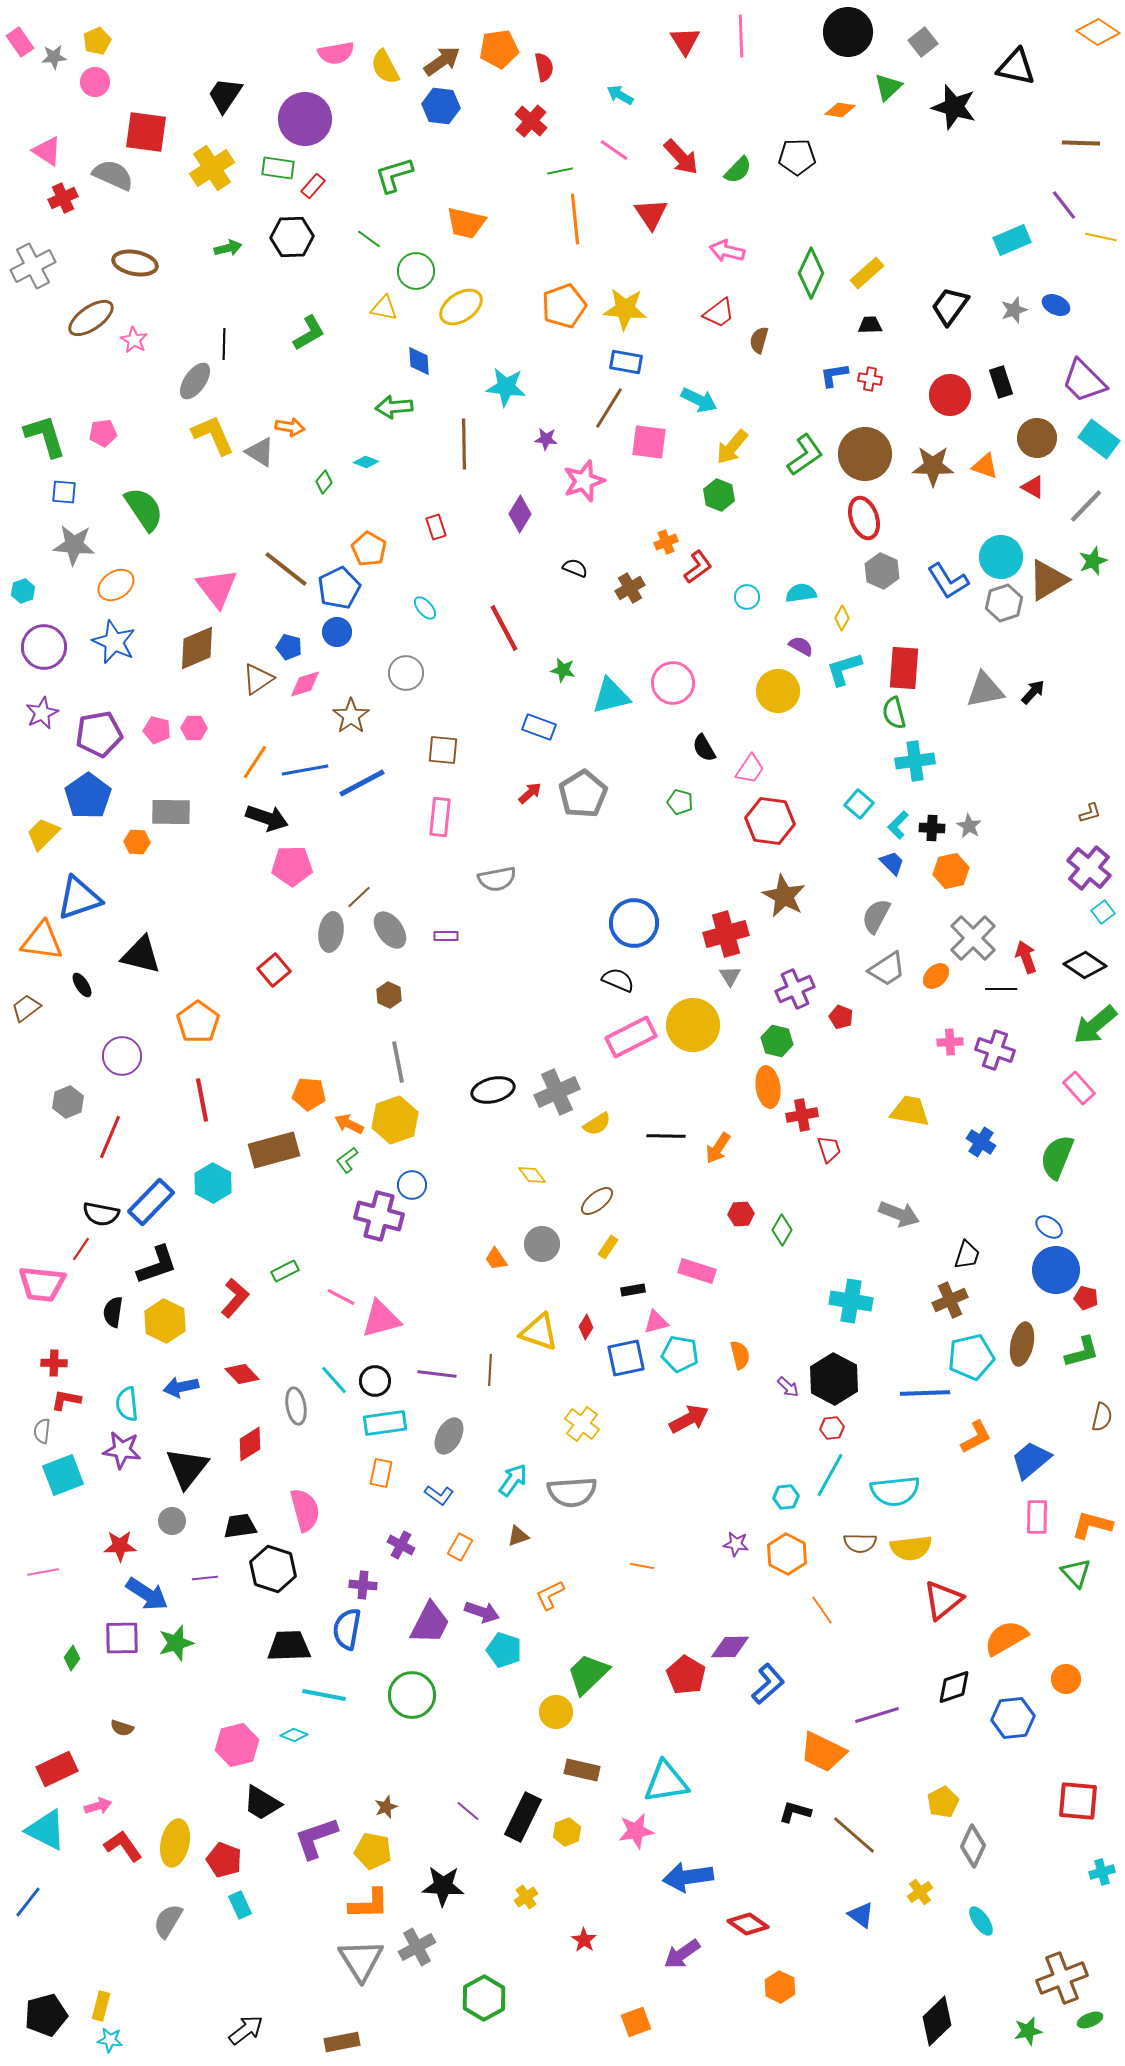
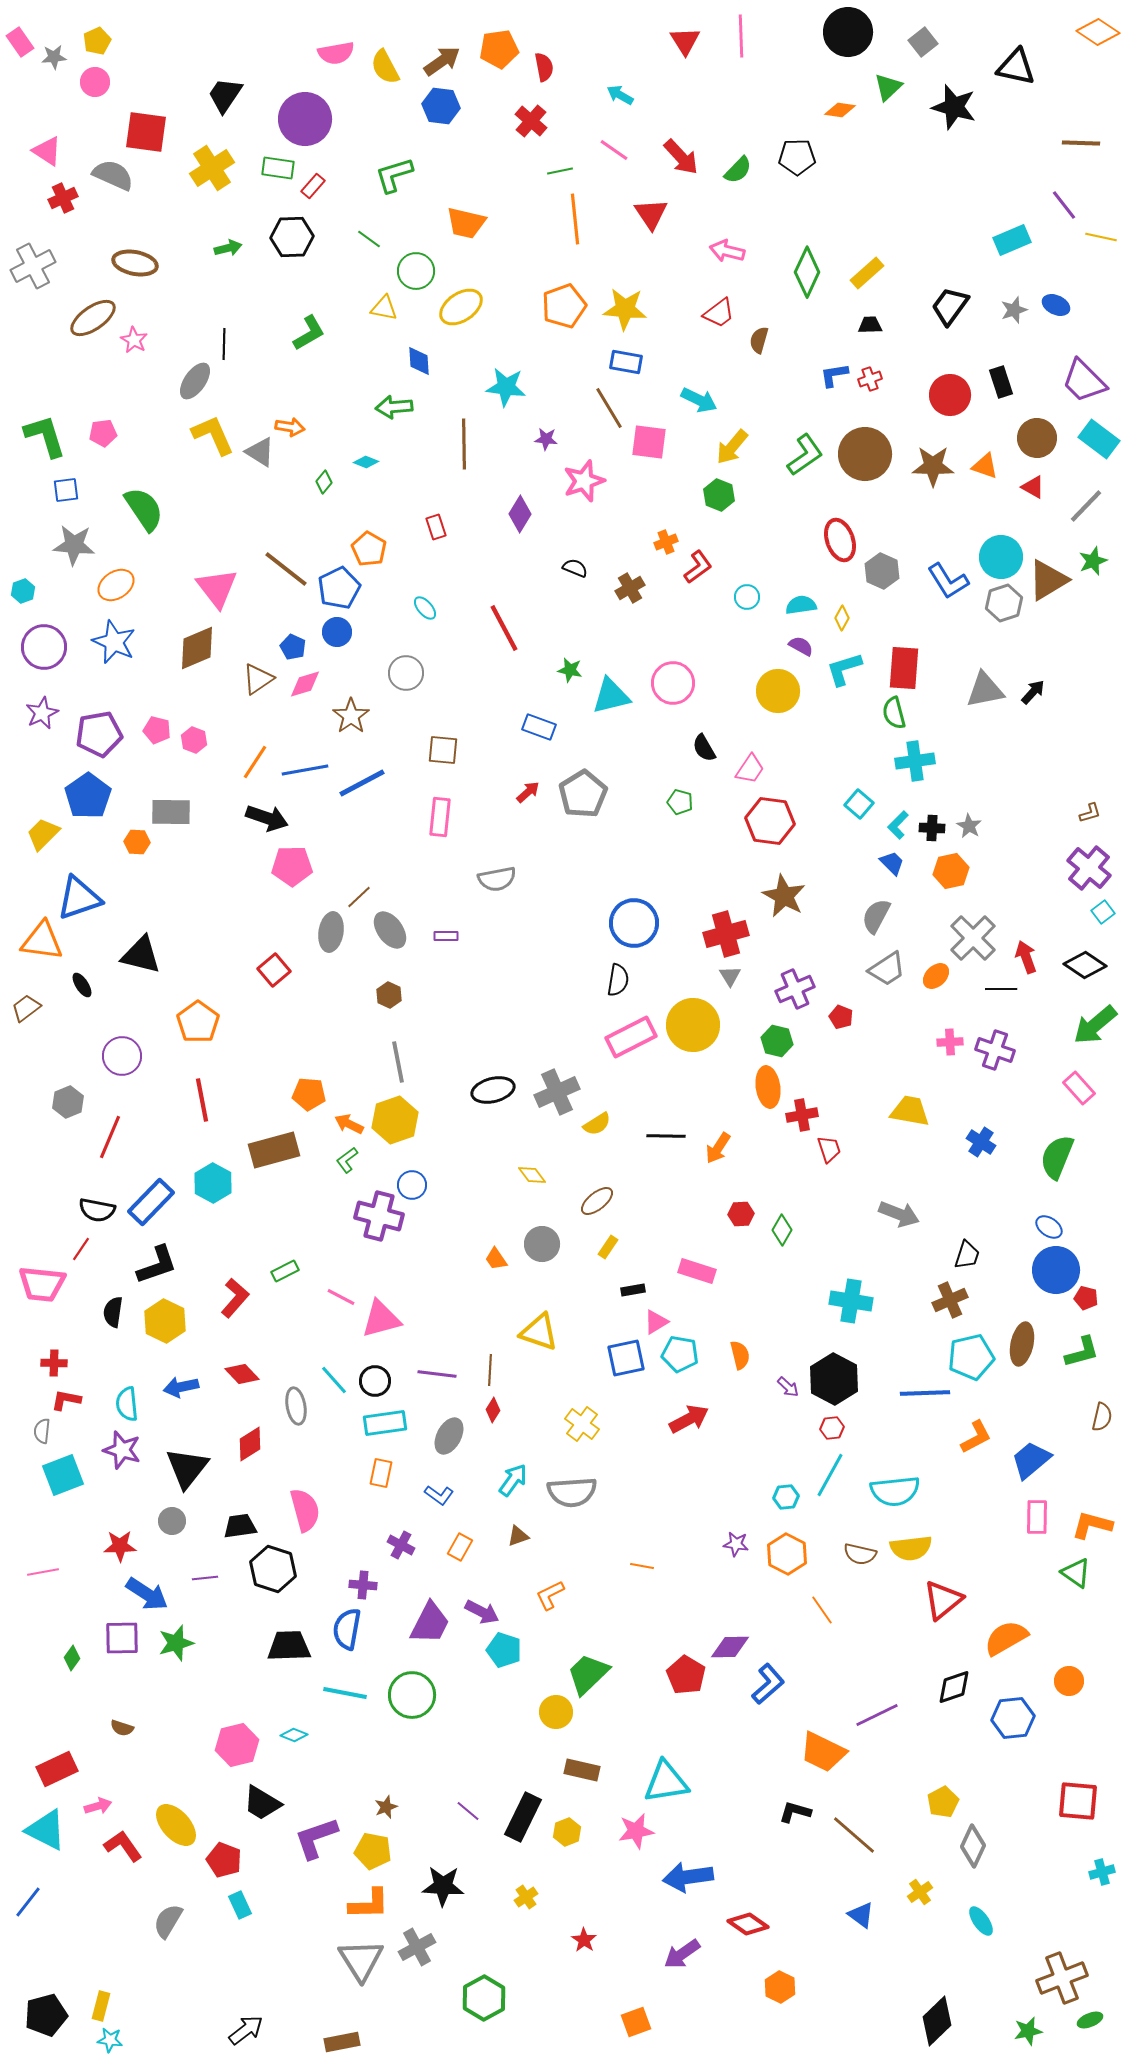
green diamond at (811, 273): moved 4 px left, 1 px up
brown ellipse at (91, 318): moved 2 px right
red cross at (870, 379): rotated 30 degrees counterclockwise
brown line at (609, 408): rotated 63 degrees counterclockwise
blue square at (64, 492): moved 2 px right, 2 px up; rotated 12 degrees counterclockwise
red ellipse at (864, 518): moved 24 px left, 22 px down
cyan semicircle at (801, 593): moved 12 px down
blue pentagon at (289, 647): moved 4 px right; rotated 10 degrees clockwise
green star at (563, 670): moved 7 px right
pink hexagon at (194, 728): moved 12 px down; rotated 20 degrees clockwise
red arrow at (530, 793): moved 2 px left, 1 px up
black semicircle at (618, 980): rotated 76 degrees clockwise
black semicircle at (101, 1214): moved 4 px left, 4 px up
pink triangle at (656, 1322): rotated 16 degrees counterclockwise
red diamond at (586, 1327): moved 93 px left, 83 px down
purple star at (122, 1450): rotated 9 degrees clockwise
brown semicircle at (860, 1543): moved 11 px down; rotated 12 degrees clockwise
green triangle at (1076, 1573): rotated 12 degrees counterclockwise
purple arrow at (482, 1612): rotated 8 degrees clockwise
orange circle at (1066, 1679): moved 3 px right, 2 px down
cyan line at (324, 1695): moved 21 px right, 2 px up
purple line at (877, 1715): rotated 9 degrees counterclockwise
yellow ellipse at (175, 1843): moved 1 px right, 18 px up; rotated 54 degrees counterclockwise
